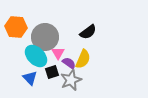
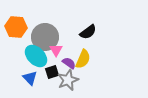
pink triangle: moved 2 px left, 3 px up
gray star: moved 3 px left
